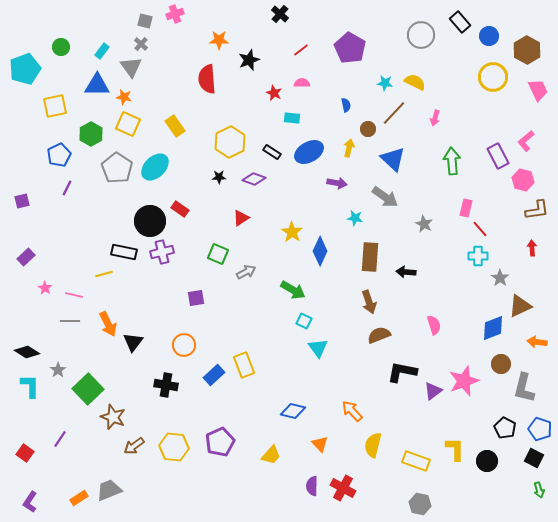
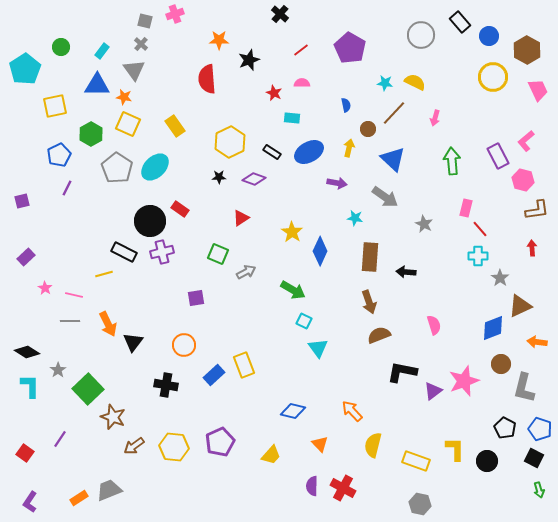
gray triangle at (131, 67): moved 3 px right, 3 px down
cyan pentagon at (25, 69): rotated 12 degrees counterclockwise
black rectangle at (124, 252): rotated 15 degrees clockwise
